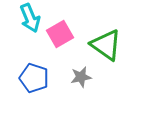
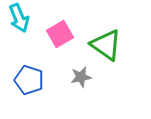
cyan arrow: moved 11 px left
blue pentagon: moved 5 px left, 2 px down
